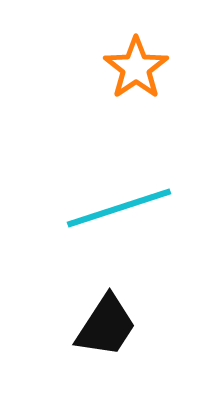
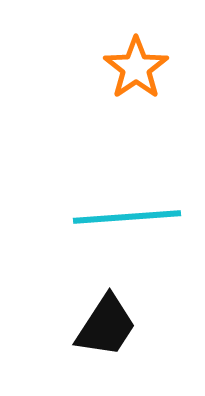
cyan line: moved 8 px right, 9 px down; rotated 14 degrees clockwise
